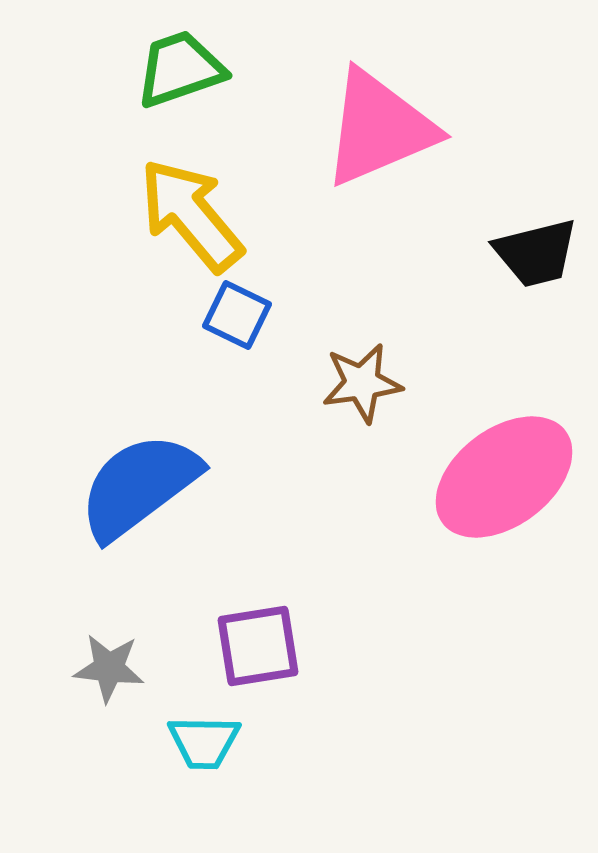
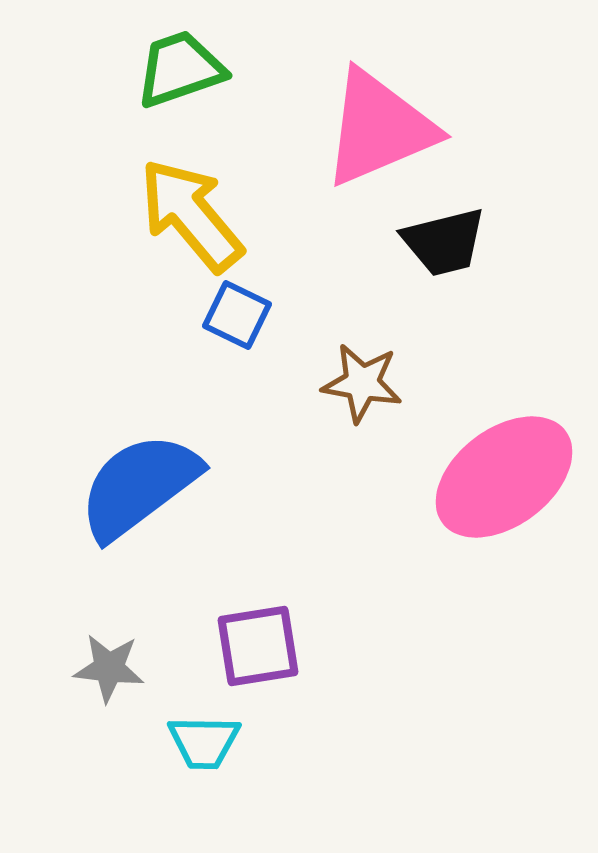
black trapezoid: moved 92 px left, 11 px up
brown star: rotated 18 degrees clockwise
